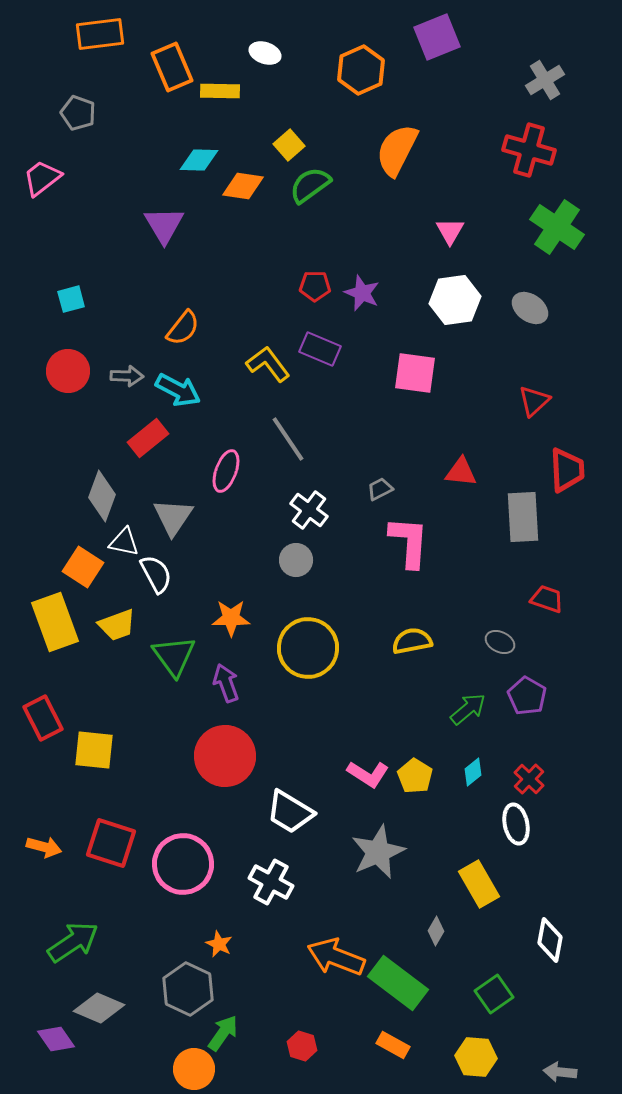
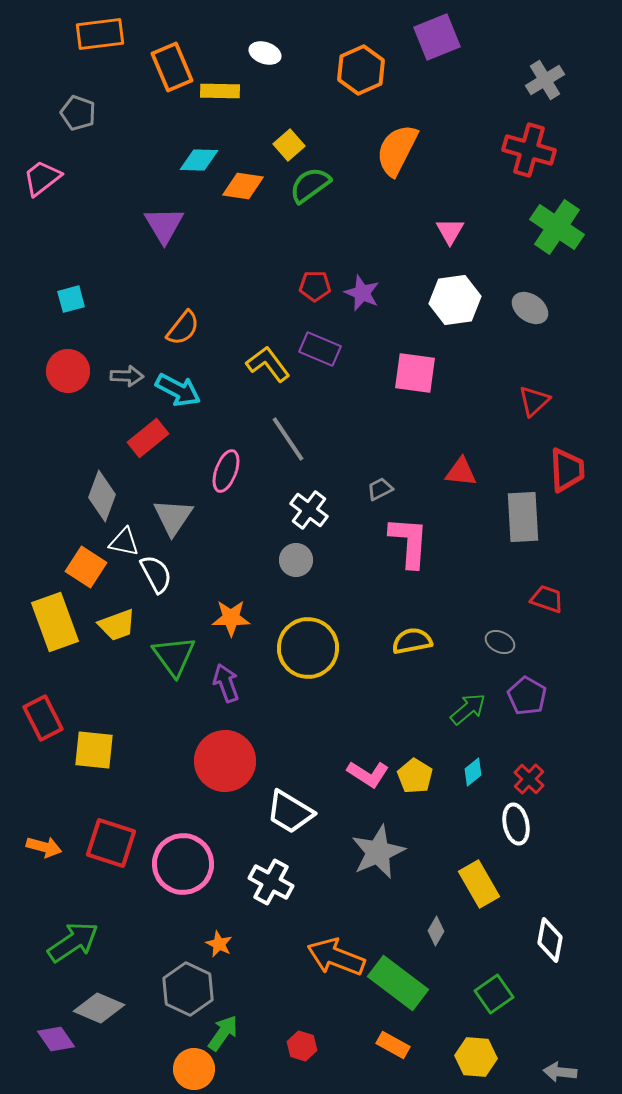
orange square at (83, 567): moved 3 px right
red circle at (225, 756): moved 5 px down
